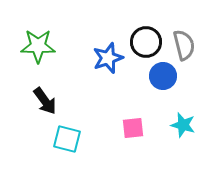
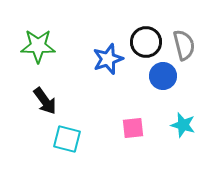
blue star: moved 1 px down
